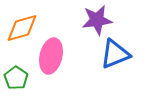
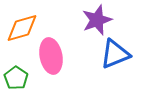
purple star: rotated 12 degrees counterclockwise
pink ellipse: rotated 24 degrees counterclockwise
